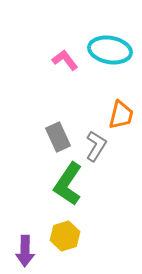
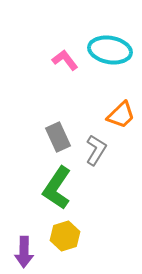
orange trapezoid: rotated 32 degrees clockwise
gray L-shape: moved 4 px down
green L-shape: moved 11 px left, 4 px down
purple arrow: moved 1 px left, 1 px down
